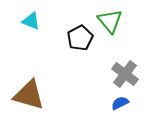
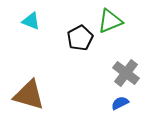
green triangle: rotated 48 degrees clockwise
gray cross: moved 1 px right, 1 px up
